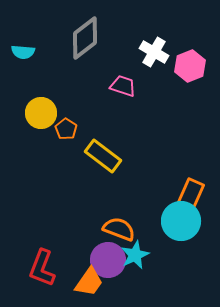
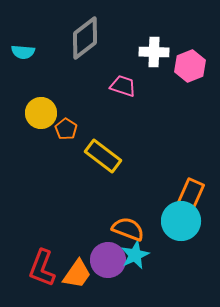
white cross: rotated 28 degrees counterclockwise
orange semicircle: moved 9 px right
orange trapezoid: moved 12 px left, 8 px up
